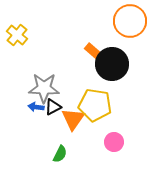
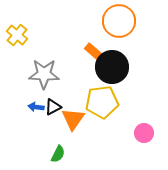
orange circle: moved 11 px left
black circle: moved 3 px down
gray star: moved 14 px up
yellow pentagon: moved 7 px right, 3 px up; rotated 16 degrees counterclockwise
pink circle: moved 30 px right, 9 px up
green semicircle: moved 2 px left
